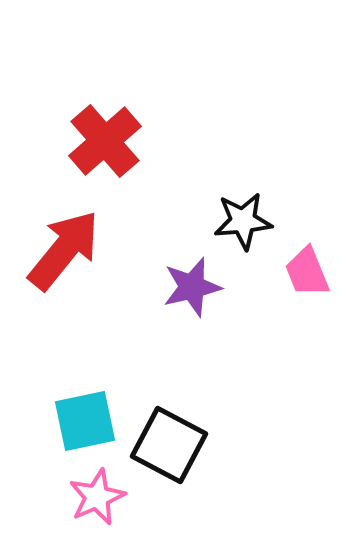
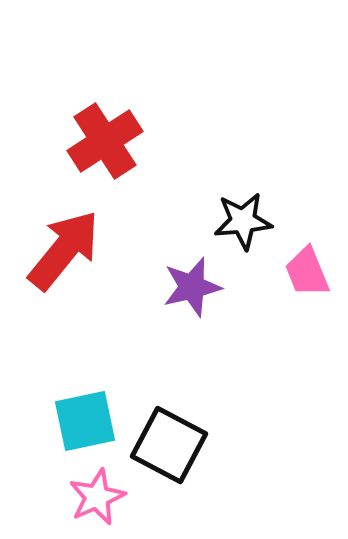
red cross: rotated 8 degrees clockwise
